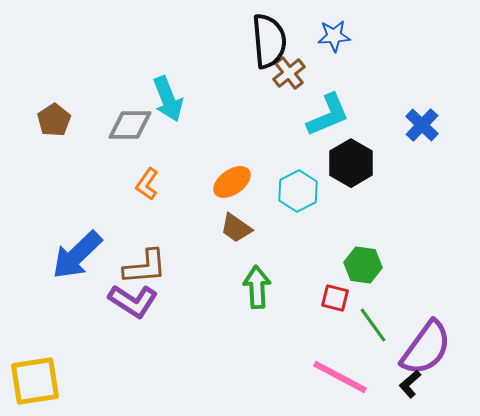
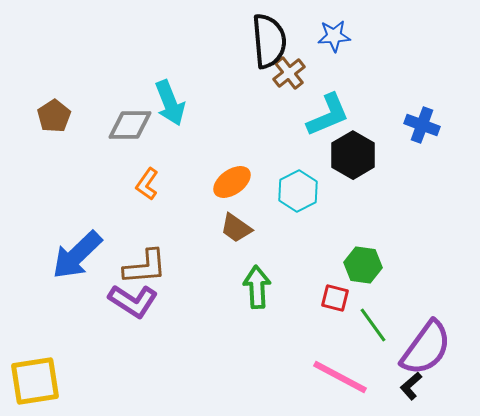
cyan arrow: moved 2 px right, 4 px down
brown pentagon: moved 4 px up
blue cross: rotated 24 degrees counterclockwise
black hexagon: moved 2 px right, 8 px up
black L-shape: moved 1 px right, 2 px down
